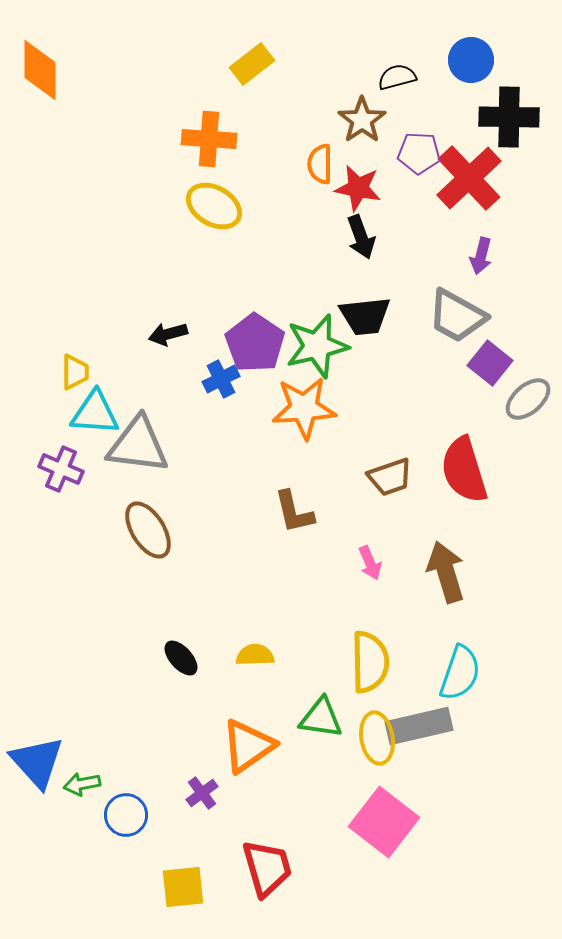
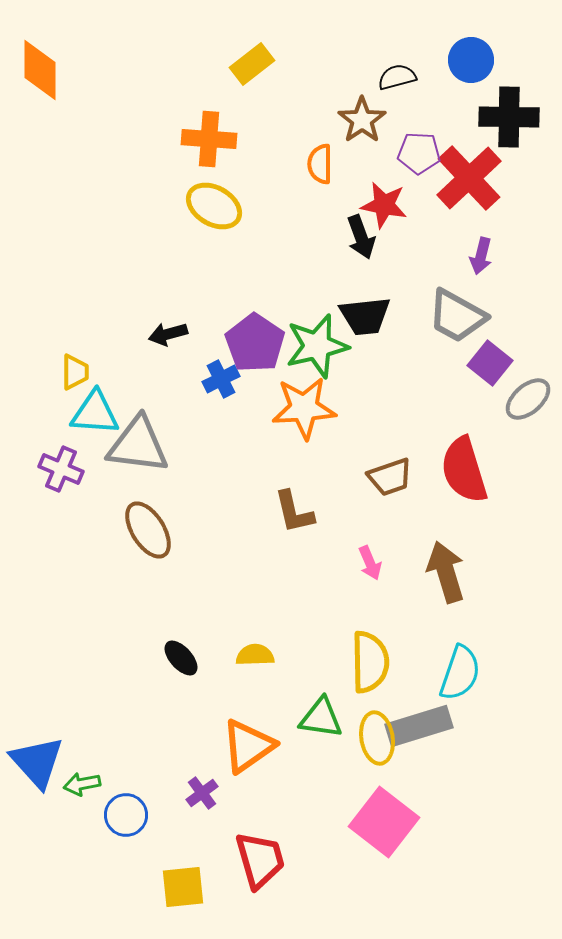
red star at (358, 188): moved 26 px right, 17 px down
gray rectangle at (419, 726): rotated 4 degrees counterclockwise
red trapezoid at (267, 868): moved 7 px left, 8 px up
